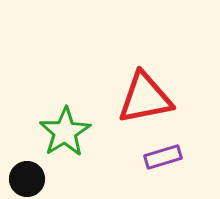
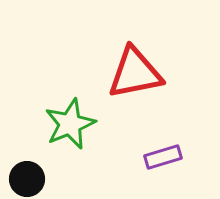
red triangle: moved 10 px left, 25 px up
green star: moved 5 px right, 8 px up; rotated 9 degrees clockwise
